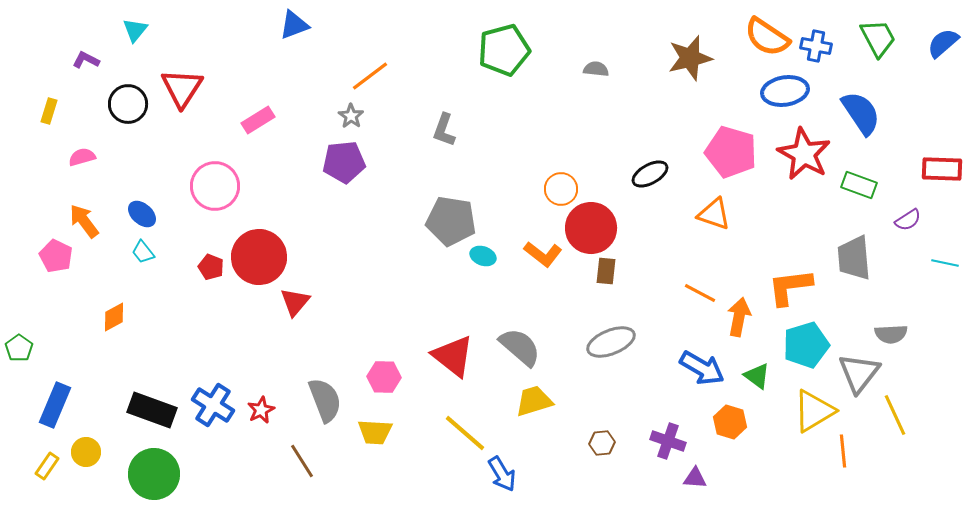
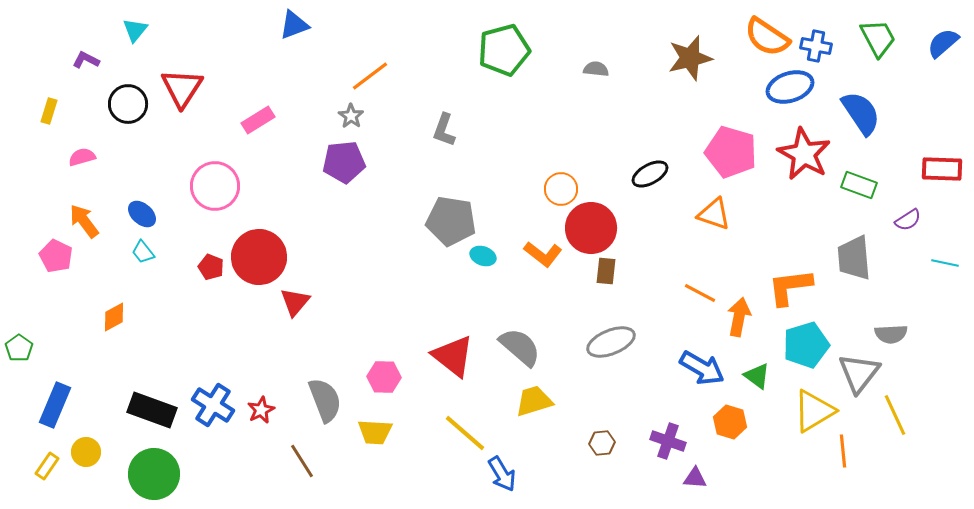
blue ellipse at (785, 91): moved 5 px right, 4 px up; rotated 9 degrees counterclockwise
